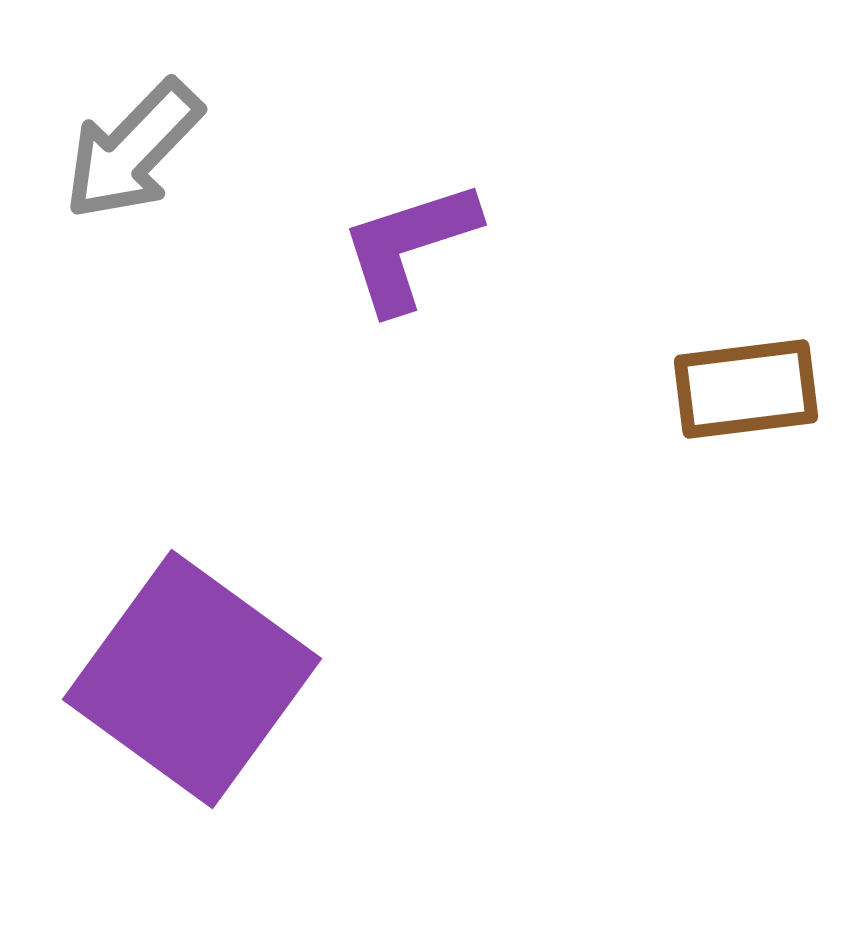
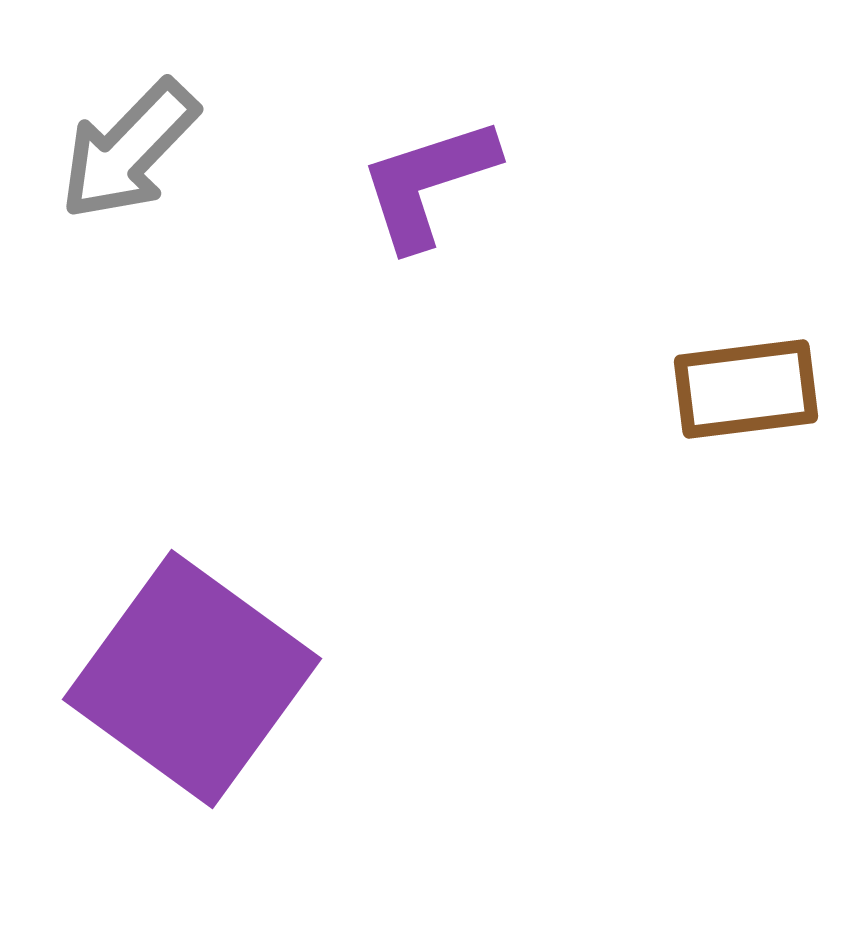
gray arrow: moved 4 px left
purple L-shape: moved 19 px right, 63 px up
